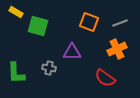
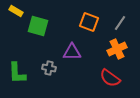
yellow rectangle: moved 1 px up
gray line: rotated 35 degrees counterclockwise
green L-shape: moved 1 px right
red semicircle: moved 5 px right
